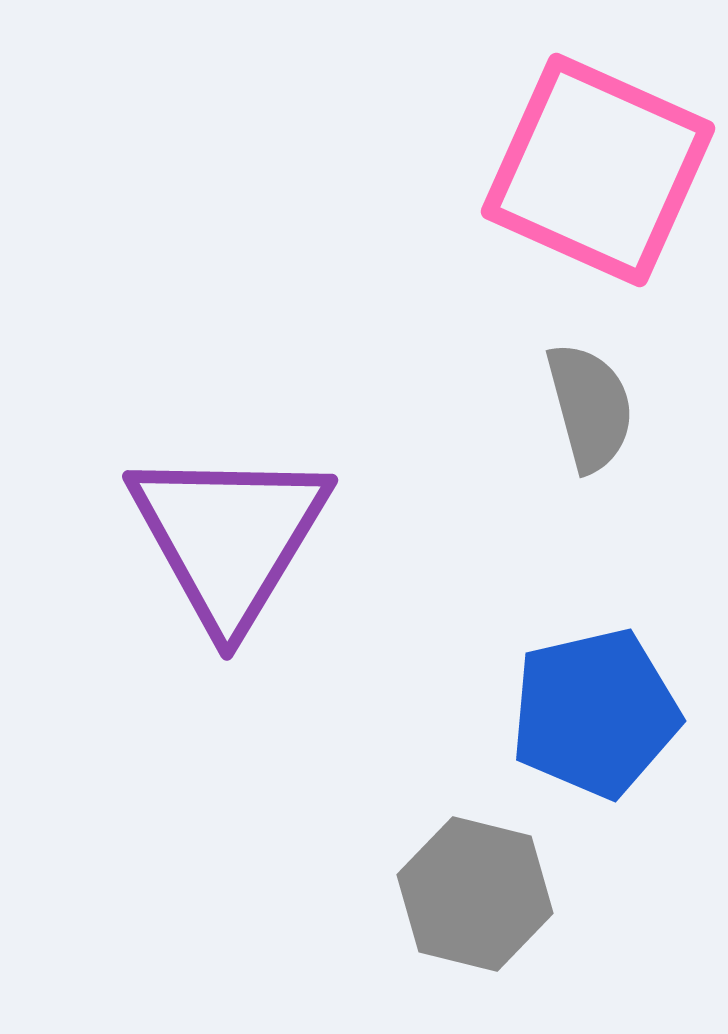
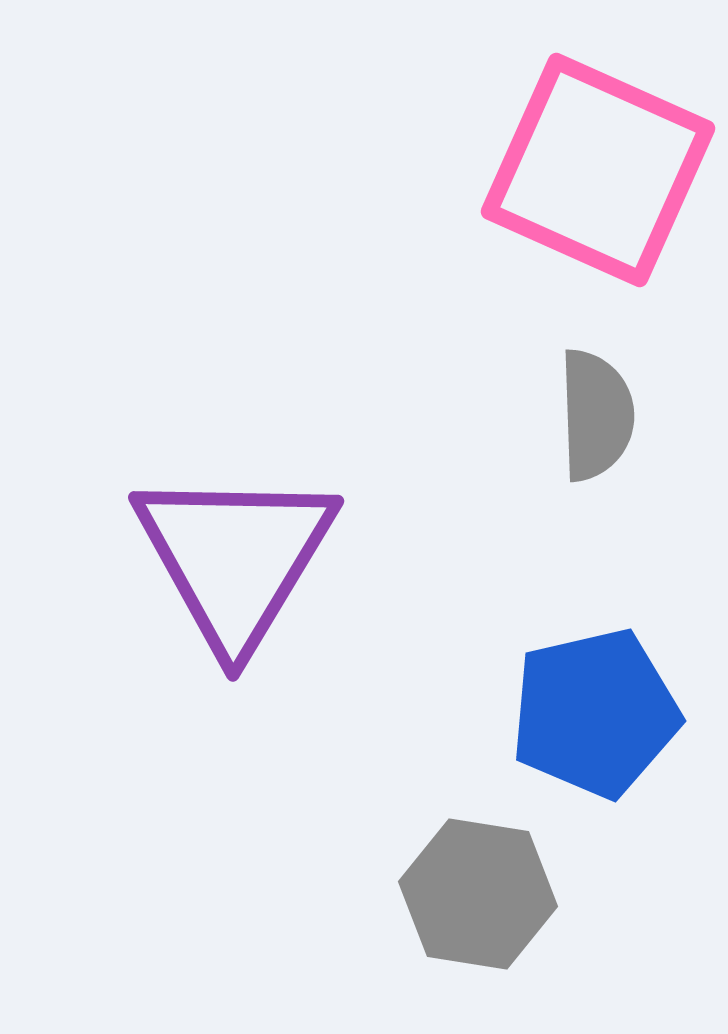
gray semicircle: moved 6 px right, 8 px down; rotated 13 degrees clockwise
purple triangle: moved 6 px right, 21 px down
gray hexagon: moved 3 px right; rotated 5 degrees counterclockwise
